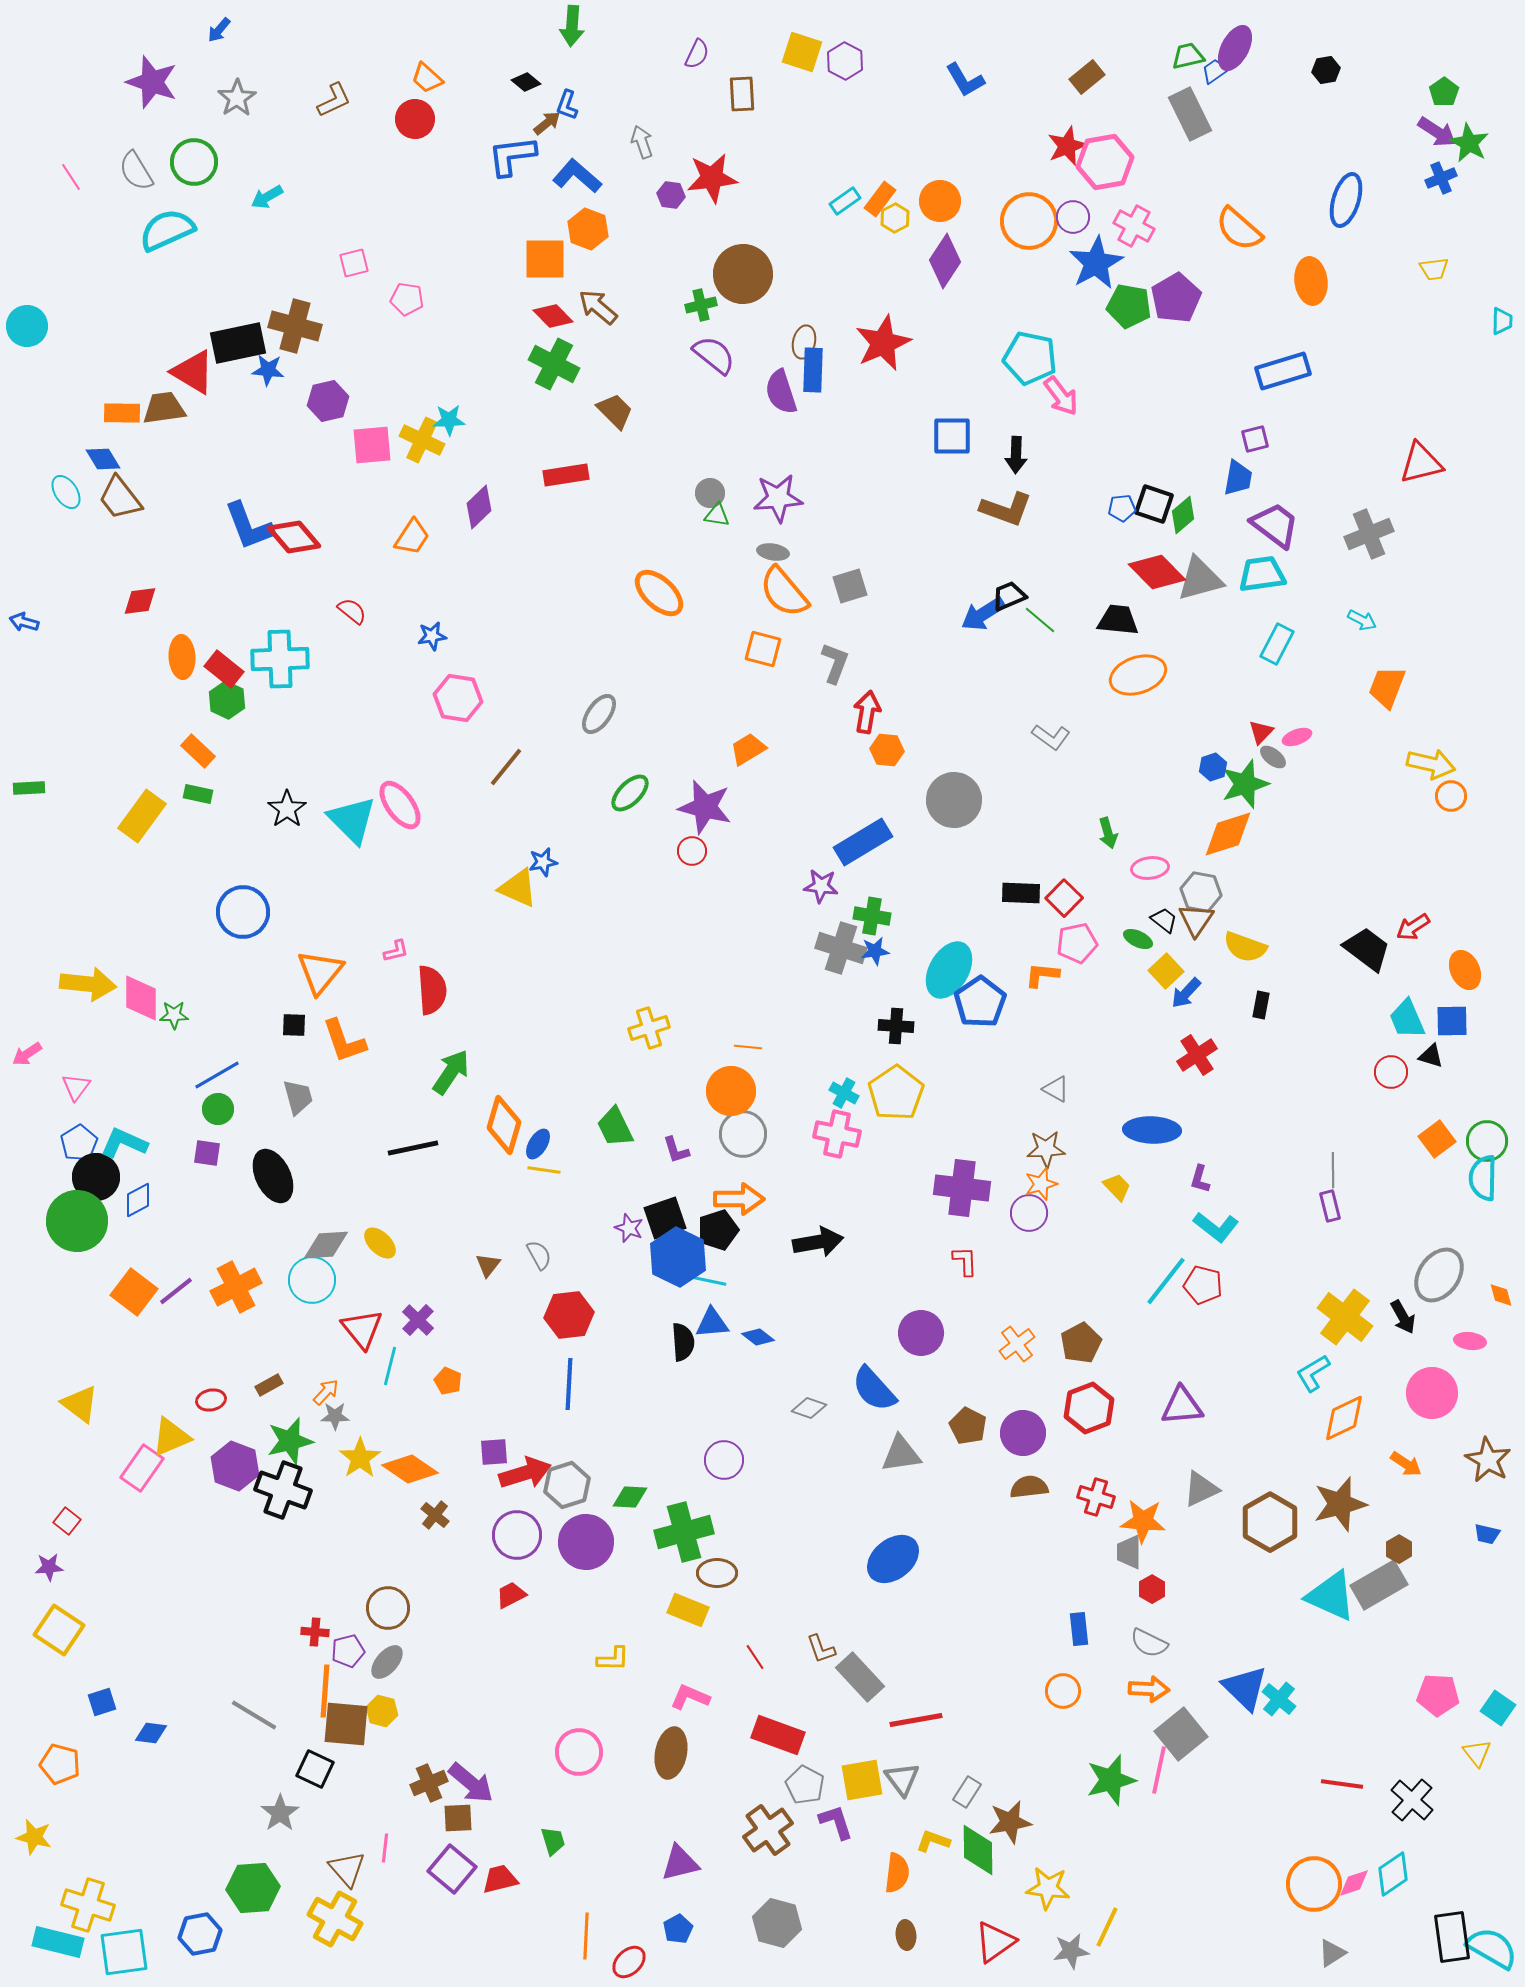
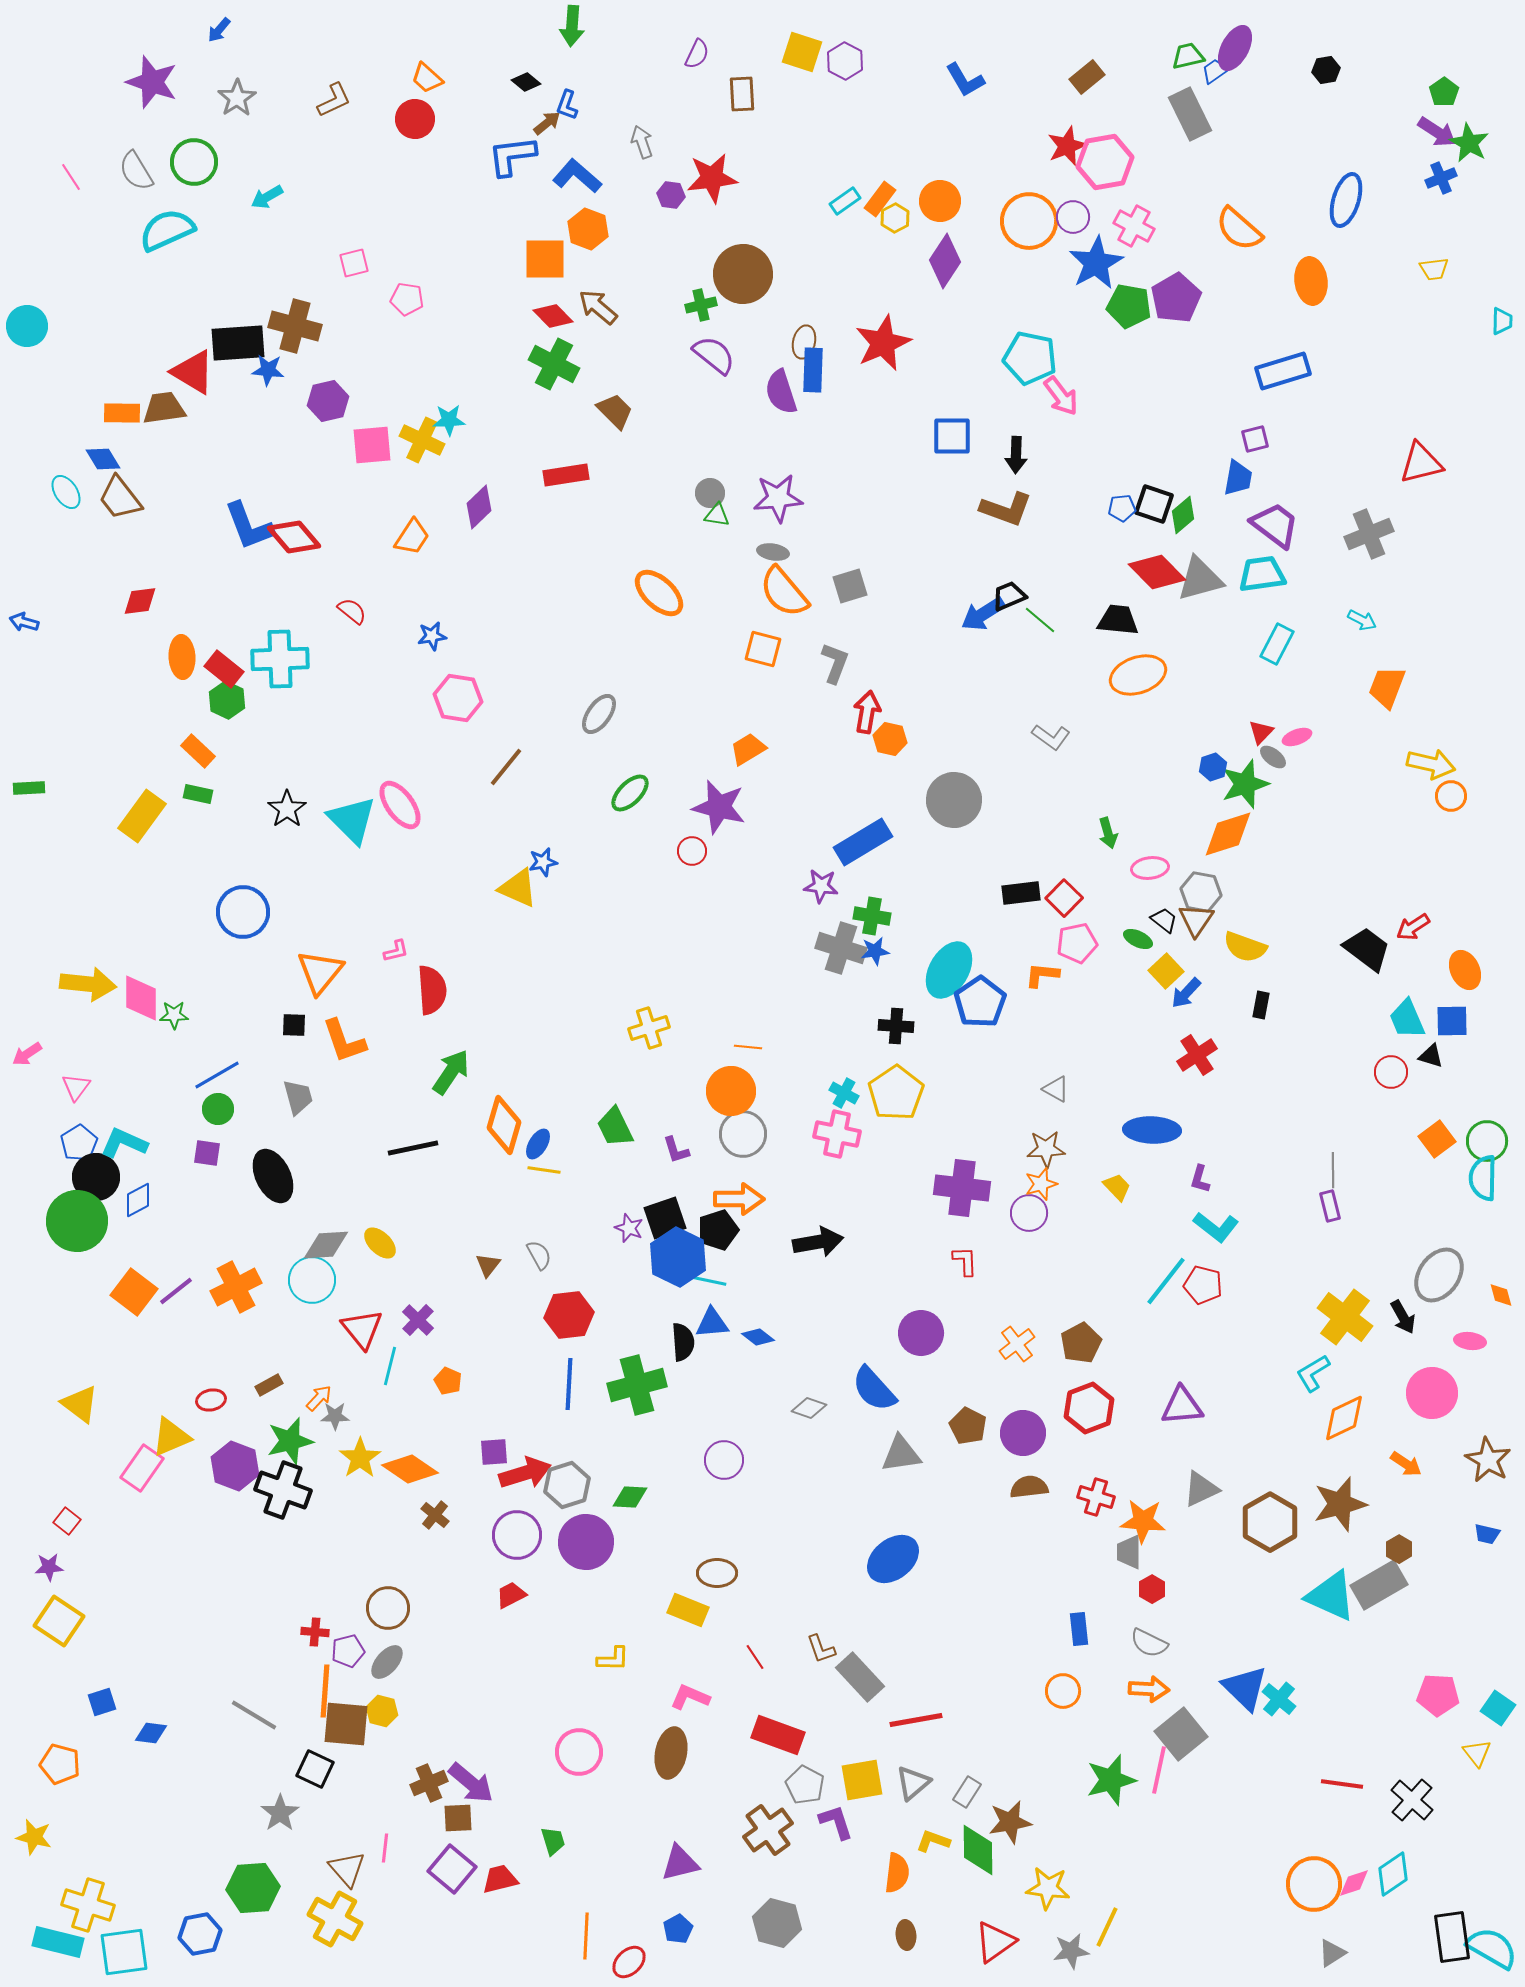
black rectangle at (238, 343): rotated 8 degrees clockwise
orange hexagon at (887, 750): moved 3 px right, 11 px up; rotated 8 degrees clockwise
purple star at (705, 807): moved 14 px right
black rectangle at (1021, 893): rotated 9 degrees counterclockwise
orange arrow at (326, 1392): moved 7 px left, 6 px down
green cross at (684, 1532): moved 47 px left, 147 px up
yellow square at (59, 1630): moved 9 px up
gray triangle at (902, 1779): moved 11 px right, 4 px down; rotated 27 degrees clockwise
